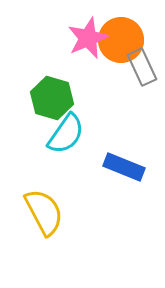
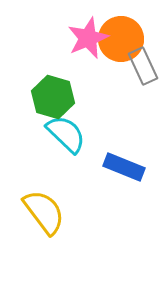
orange circle: moved 1 px up
gray rectangle: moved 1 px right, 1 px up
green hexagon: moved 1 px right, 1 px up
cyan semicircle: rotated 81 degrees counterclockwise
yellow semicircle: rotated 9 degrees counterclockwise
